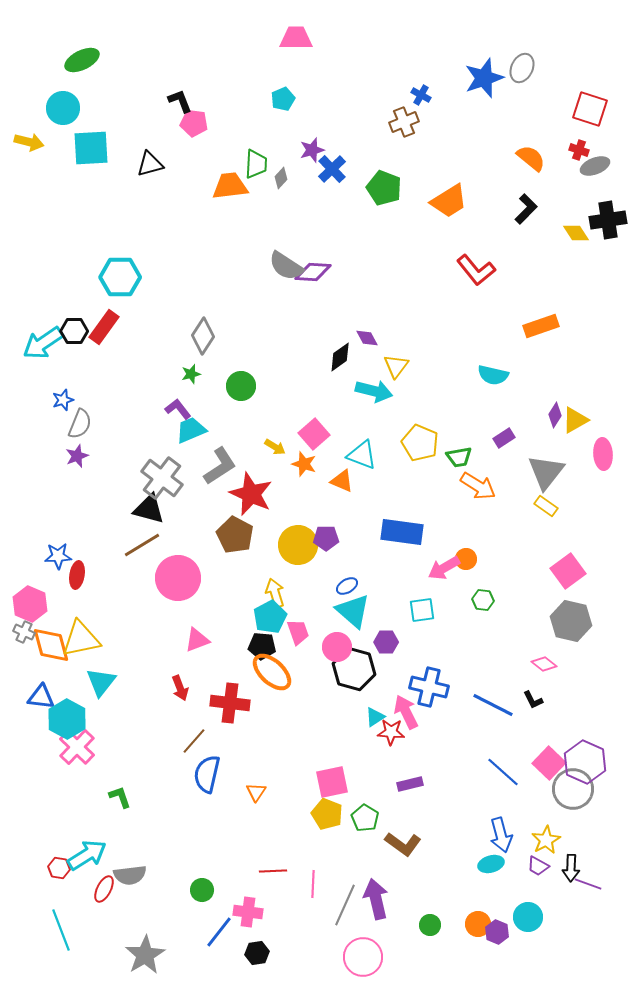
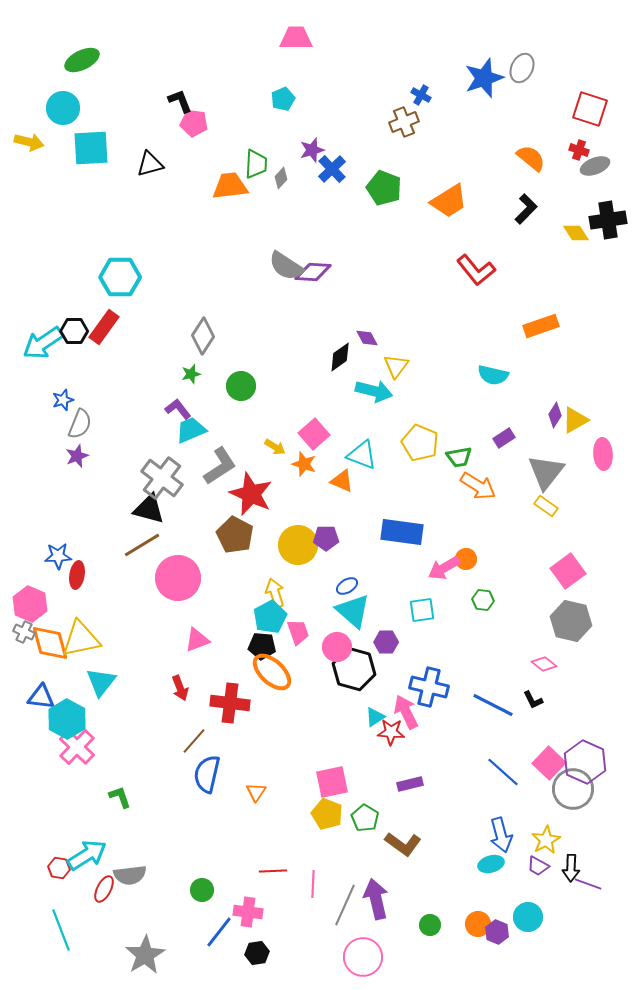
orange diamond at (51, 645): moved 1 px left, 2 px up
